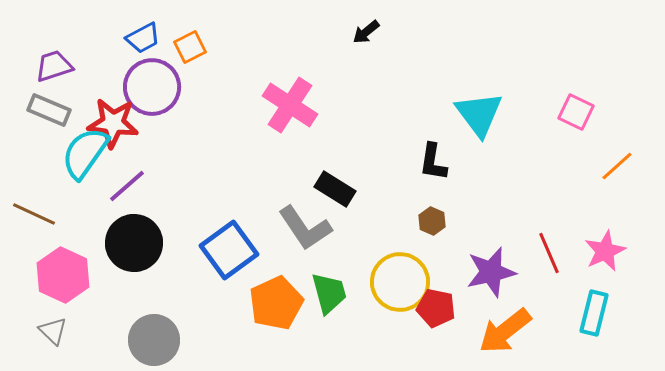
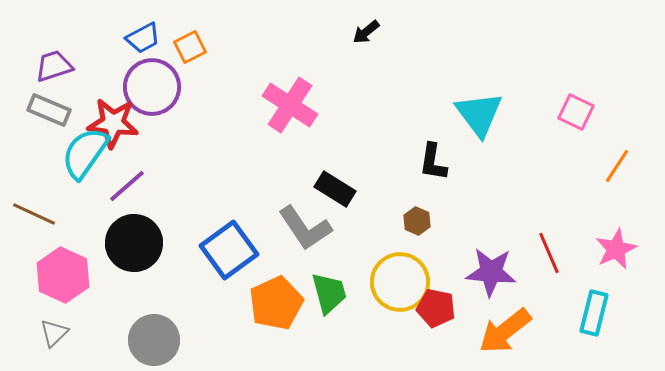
orange line: rotated 15 degrees counterclockwise
brown hexagon: moved 15 px left
pink star: moved 11 px right, 2 px up
purple star: rotated 18 degrees clockwise
gray triangle: moved 1 px right, 2 px down; rotated 32 degrees clockwise
